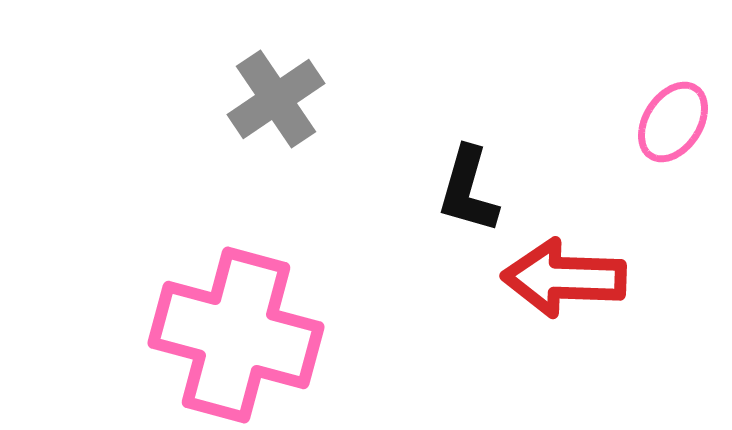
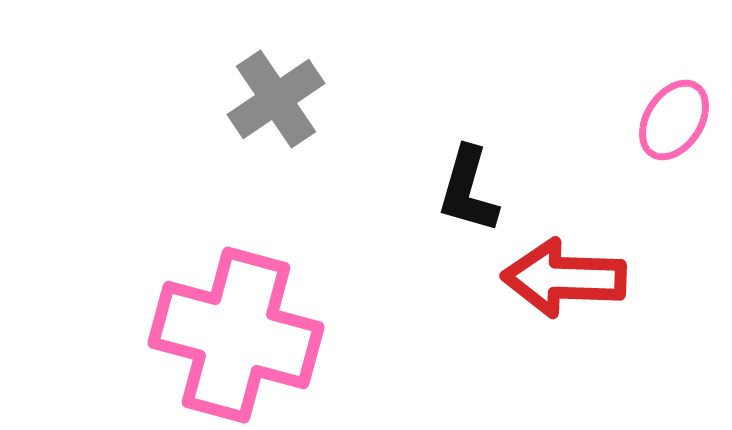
pink ellipse: moved 1 px right, 2 px up
